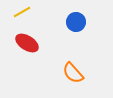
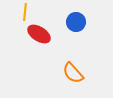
yellow line: moved 3 px right; rotated 54 degrees counterclockwise
red ellipse: moved 12 px right, 9 px up
